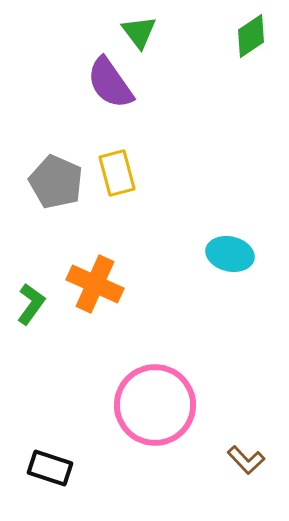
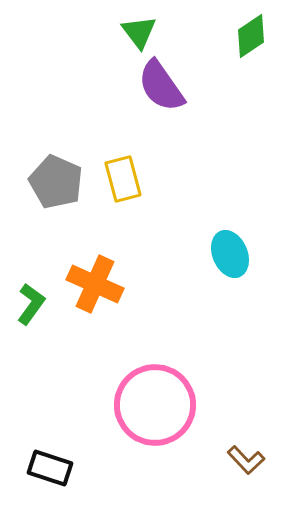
purple semicircle: moved 51 px right, 3 px down
yellow rectangle: moved 6 px right, 6 px down
cyan ellipse: rotated 54 degrees clockwise
